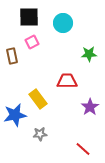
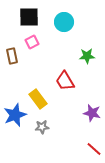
cyan circle: moved 1 px right, 1 px up
green star: moved 2 px left, 2 px down
red trapezoid: moved 2 px left; rotated 120 degrees counterclockwise
purple star: moved 2 px right, 6 px down; rotated 24 degrees counterclockwise
blue star: rotated 10 degrees counterclockwise
gray star: moved 2 px right, 7 px up
red line: moved 11 px right
